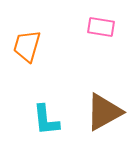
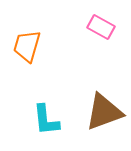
pink rectangle: rotated 20 degrees clockwise
brown triangle: rotated 9 degrees clockwise
